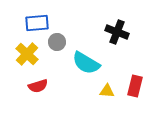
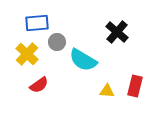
black cross: rotated 20 degrees clockwise
cyan semicircle: moved 3 px left, 3 px up
red semicircle: moved 1 px right, 1 px up; rotated 18 degrees counterclockwise
